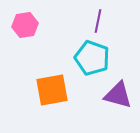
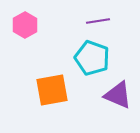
purple line: rotated 70 degrees clockwise
pink hexagon: rotated 20 degrees counterclockwise
purple triangle: rotated 8 degrees clockwise
